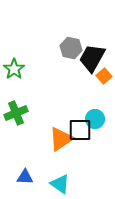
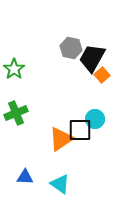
orange square: moved 2 px left, 1 px up
